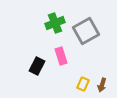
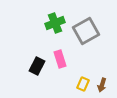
pink rectangle: moved 1 px left, 3 px down
